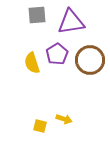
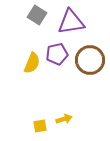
gray square: rotated 36 degrees clockwise
purple pentagon: rotated 20 degrees clockwise
yellow semicircle: rotated 140 degrees counterclockwise
yellow arrow: rotated 35 degrees counterclockwise
yellow square: rotated 24 degrees counterclockwise
